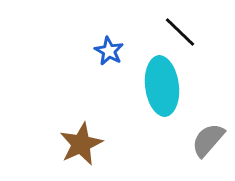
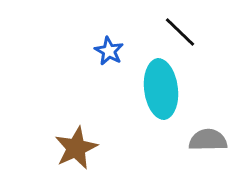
cyan ellipse: moved 1 px left, 3 px down
gray semicircle: rotated 48 degrees clockwise
brown star: moved 5 px left, 4 px down
